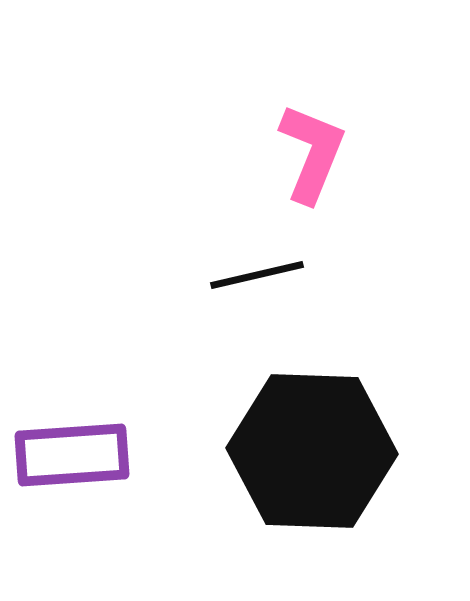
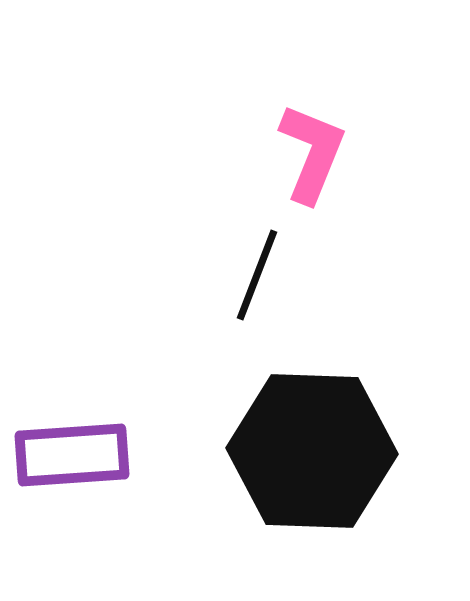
black line: rotated 56 degrees counterclockwise
